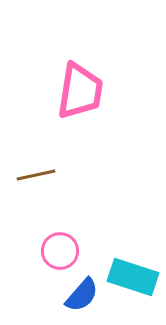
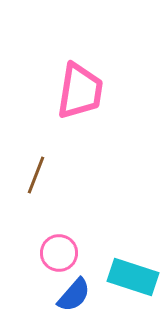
brown line: rotated 57 degrees counterclockwise
pink circle: moved 1 px left, 2 px down
blue semicircle: moved 8 px left
